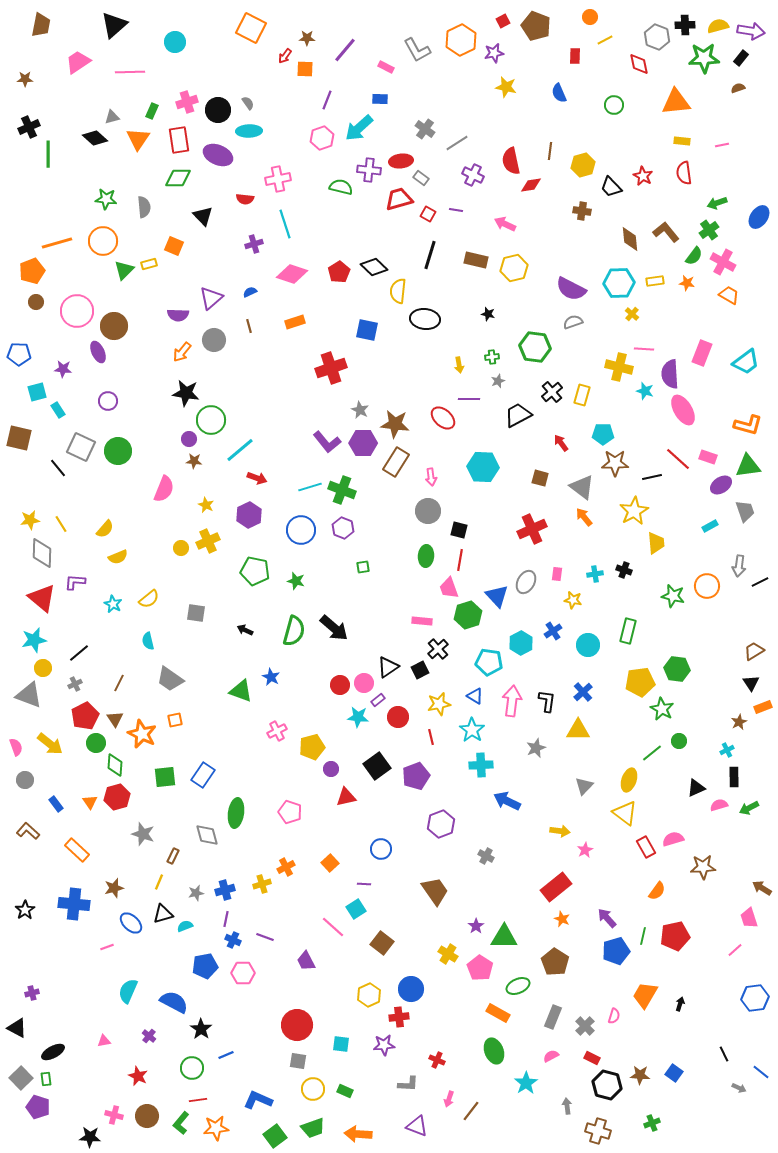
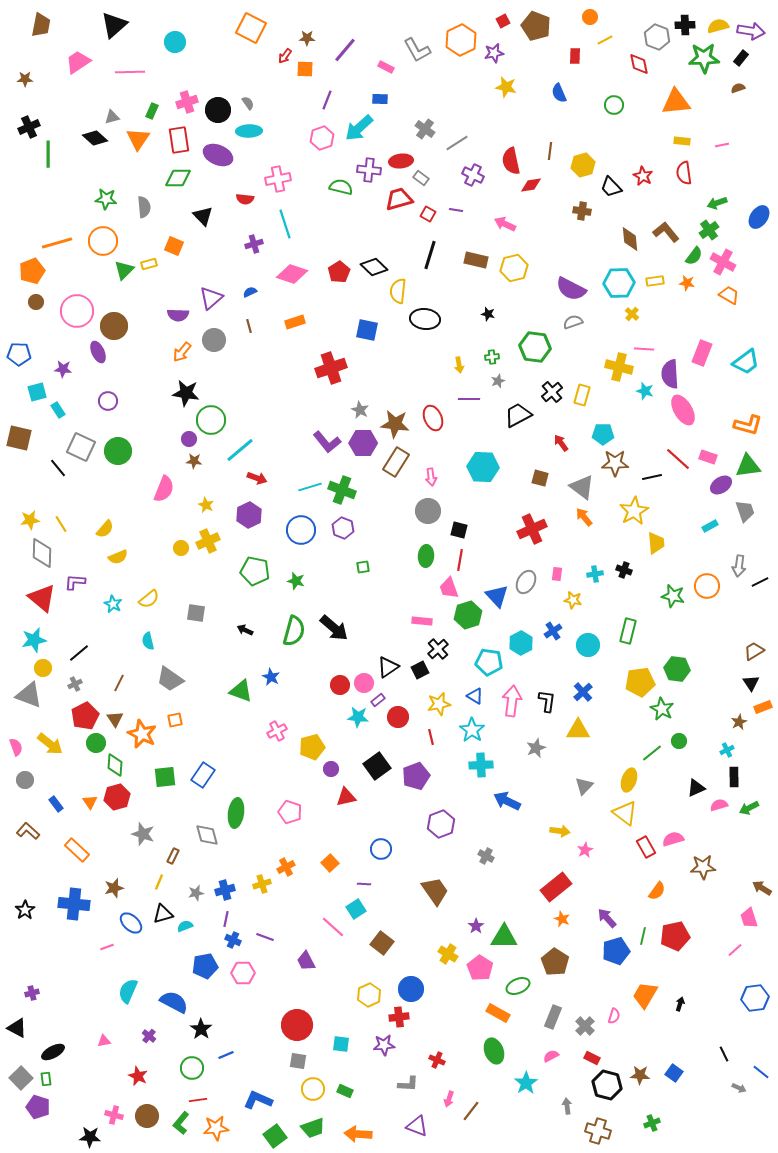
red ellipse at (443, 418): moved 10 px left; rotated 25 degrees clockwise
